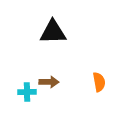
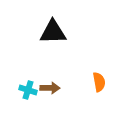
brown arrow: moved 1 px right, 6 px down
cyan cross: moved 1 px right, 2 px up; rotated 18 degrees clockwise
